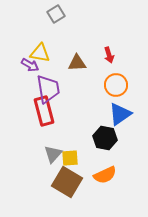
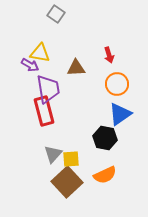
gray square: rotated 24 degrees counterclockwise
brown triangle: moved 1 px left, 5 px down
orange circle: moved 1 px right, 1 px up
yellow square: moved 1 px right, 1 px down
brown square: rotated 16 degrees clockwise
